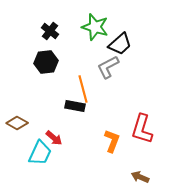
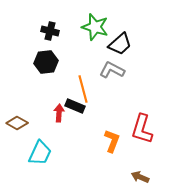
black cross: rotated 24 degrees counterclockwise
gray L-shape: moved 4 px right, 3 px down; rotated 55 degrees clockwise
black rectangle: rotated 12 degrees clockwise
red arrow: moved 5 px right, 25 px up; rotated 126 degrees counterclockwise
